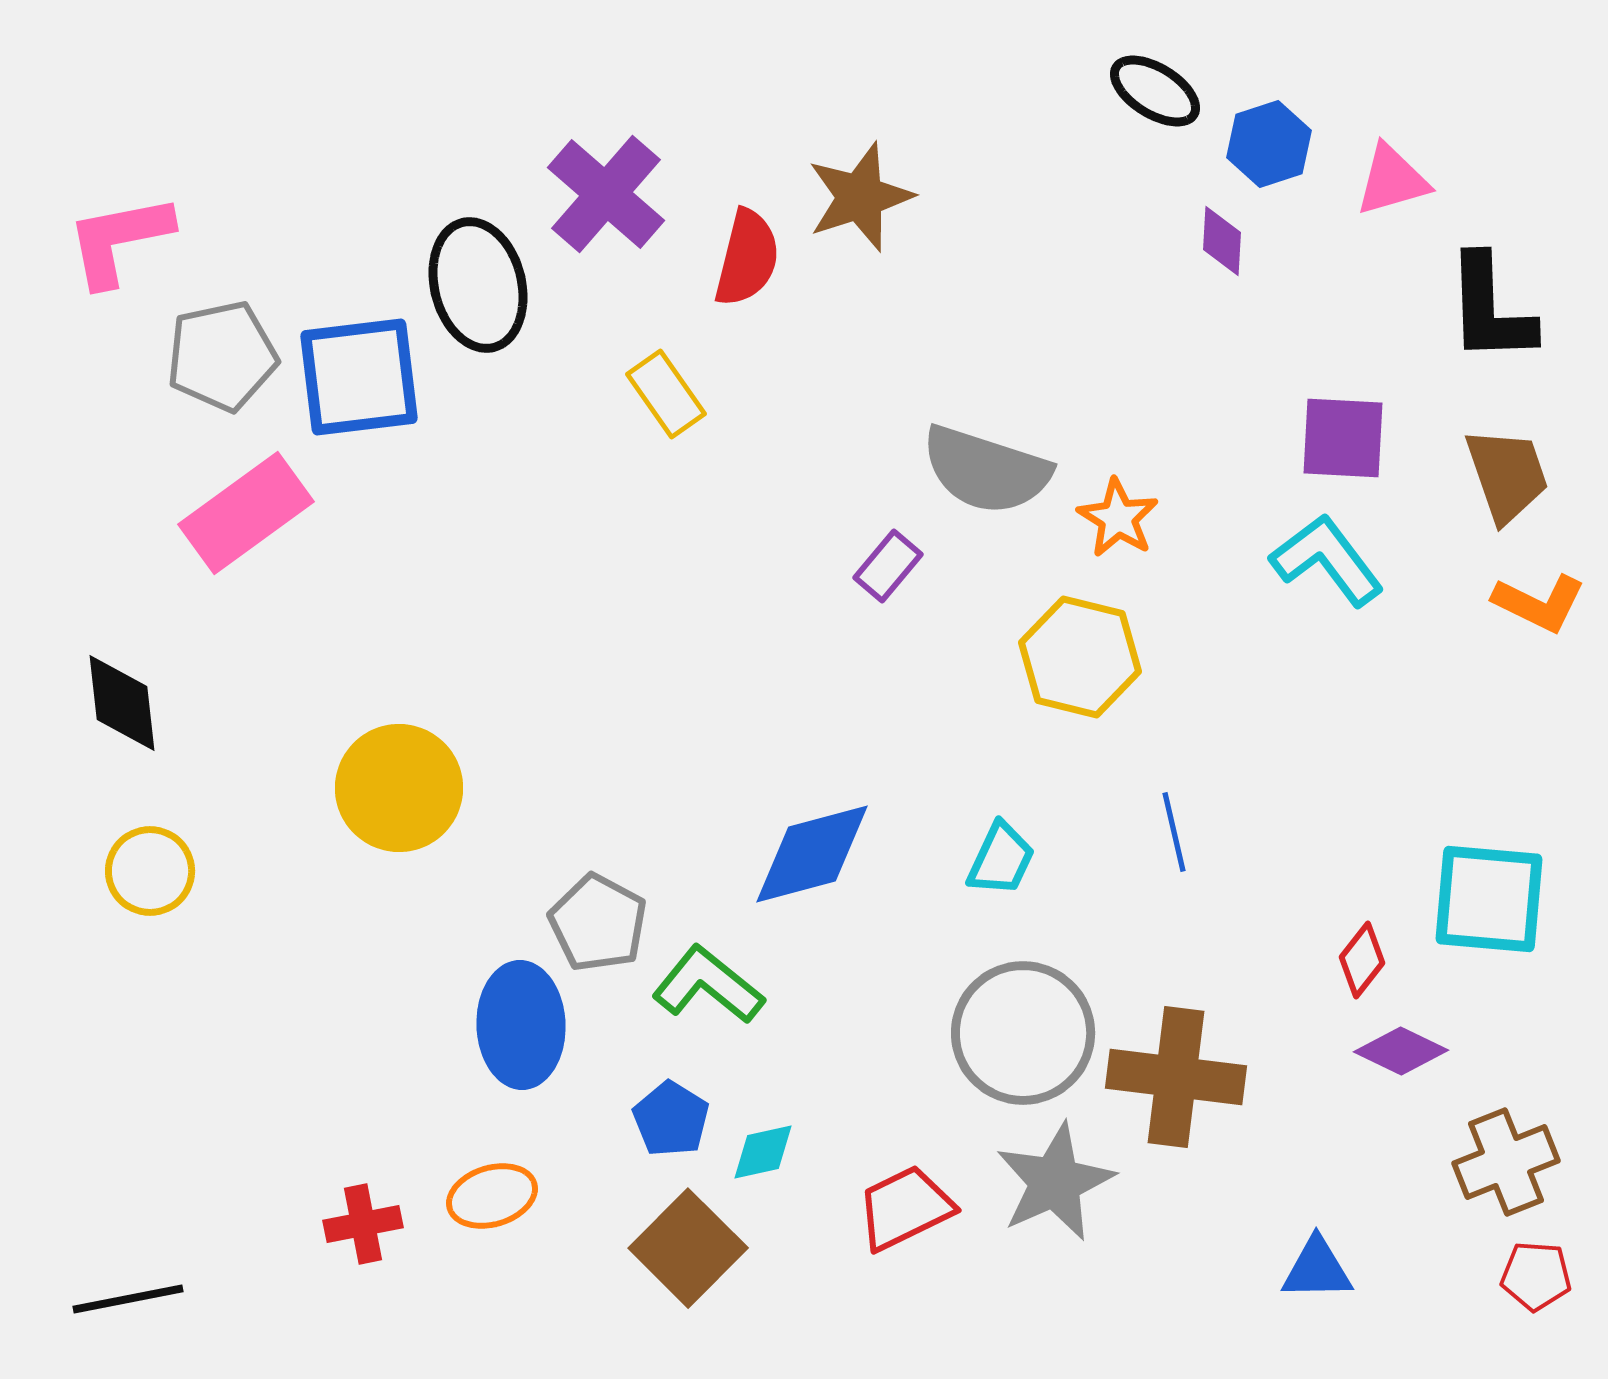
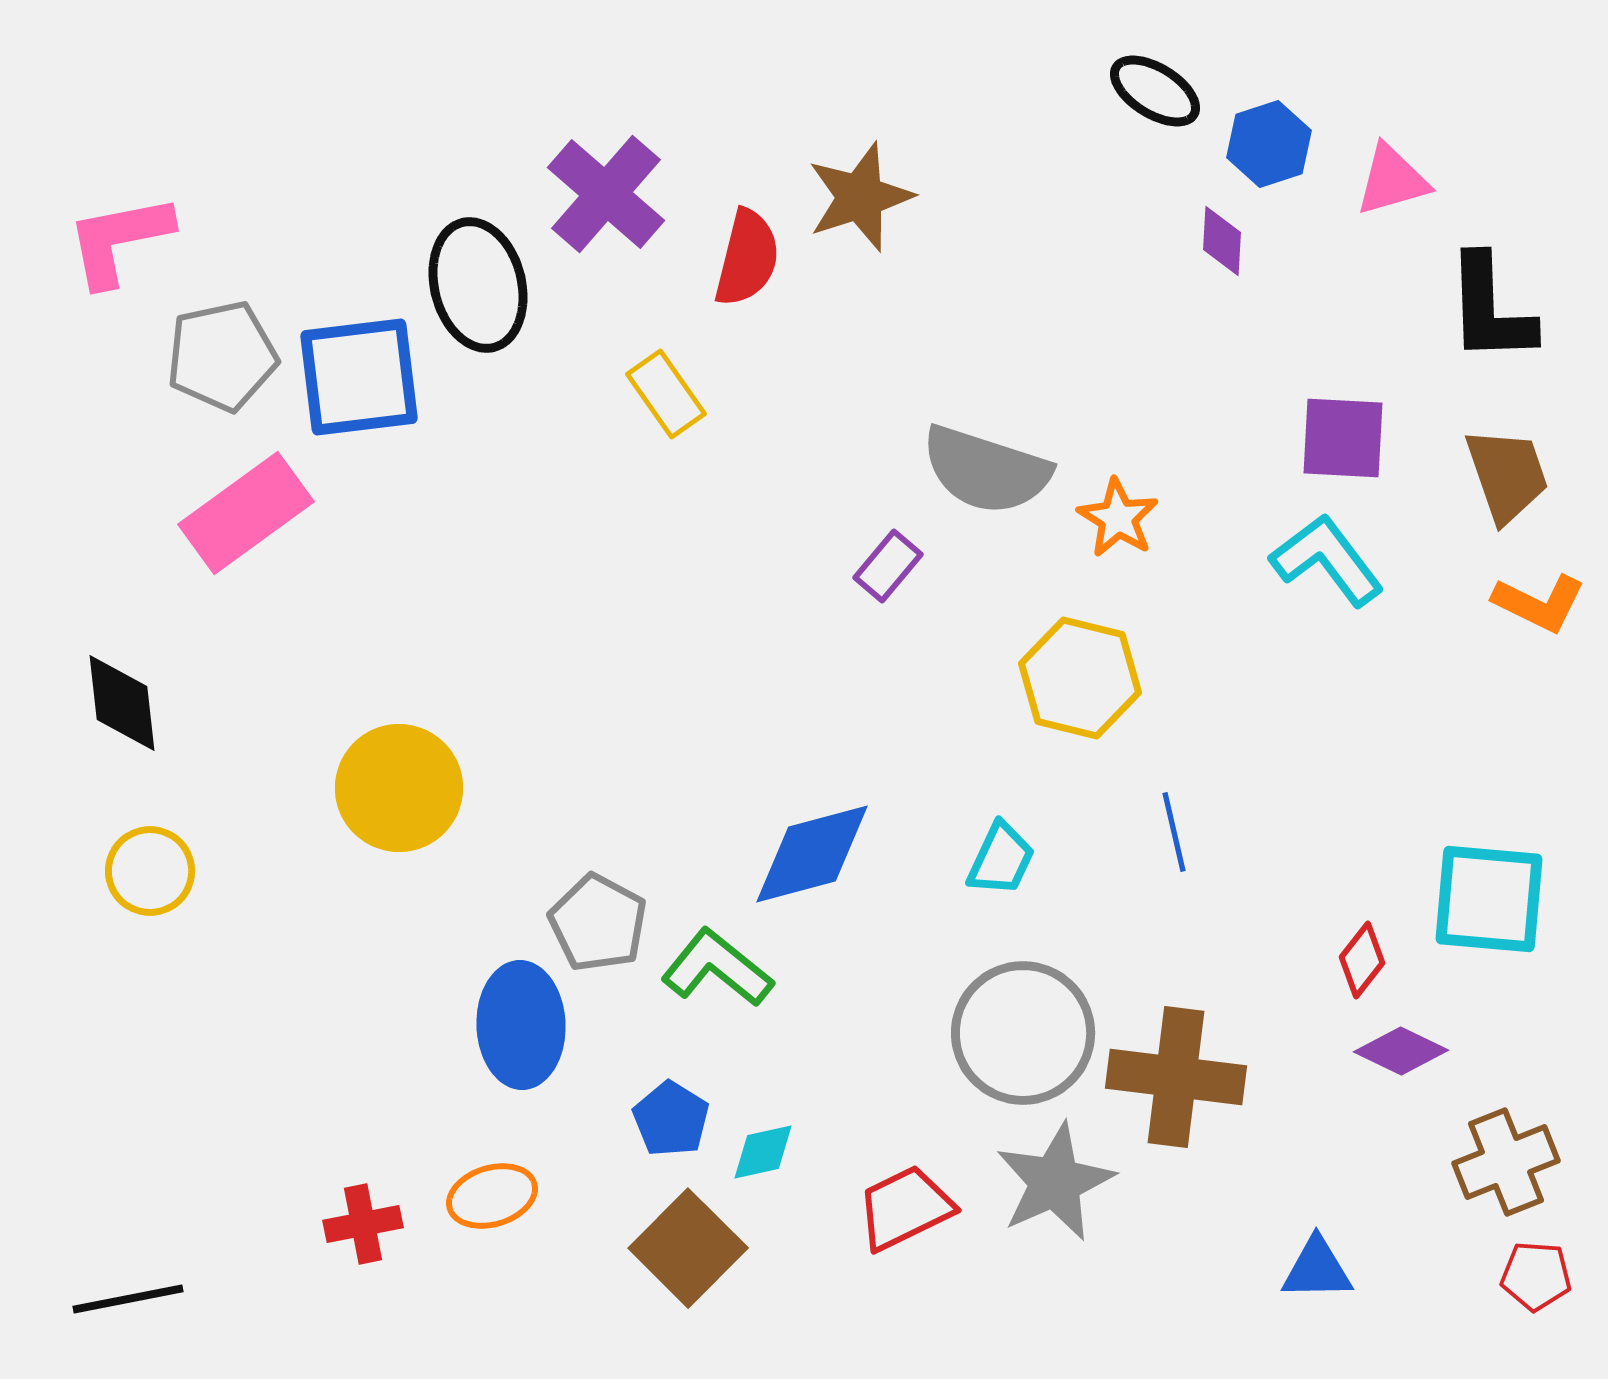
yellow hexagon at (1080, 657): moved 21 px down
green L-shape at (708, 985): moved 9 px right, 17 px up
